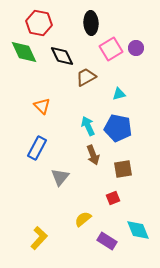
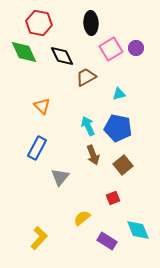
brown square: moved 4 px up; rotated 30 degrees counterclockwise
yellow semicircle: moved 1 px left, 1 px up
